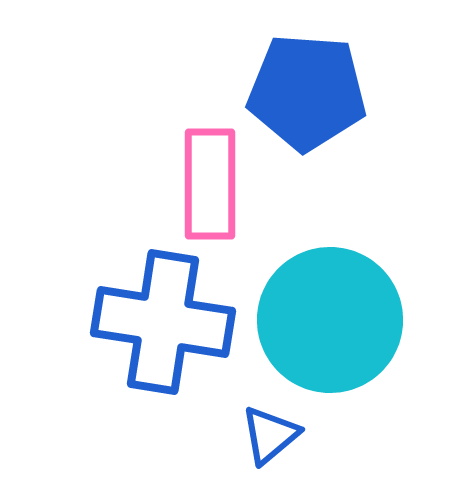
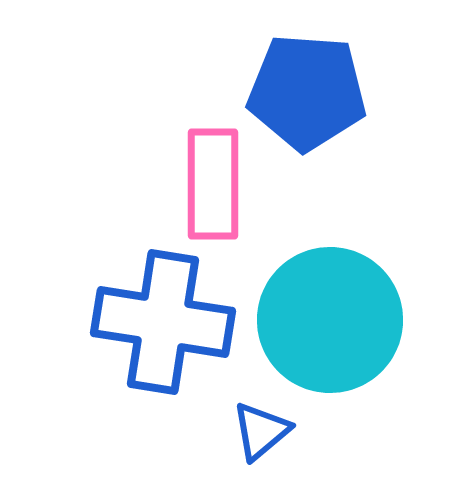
pink rectangle: moved 3 px right
blue triangle: moved 9 px left, 4 px up
